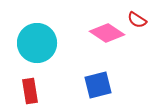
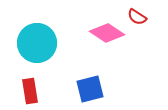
red semicircle: moved 3 px up
blue square: moved 8 px left, 4 px down
